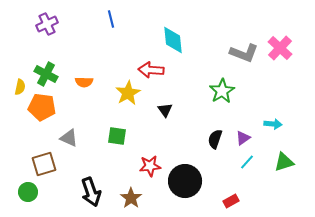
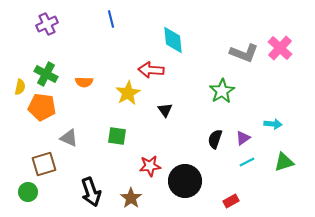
cyan line: rotated 21 degrees clockwise
